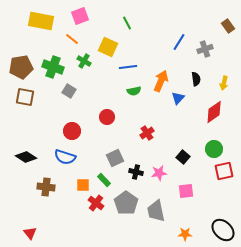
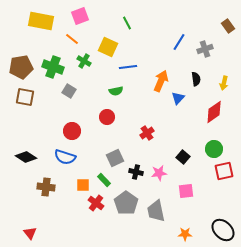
green semicircle at (134, 91): moved 18 px left
